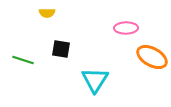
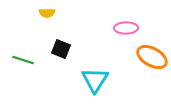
black square: rotated 12 degrees clockwise
